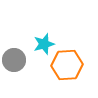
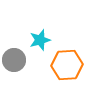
cyan star: moved 4 px left, 4 px up
